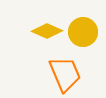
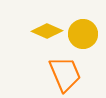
yellow circle: moved 2 px down
